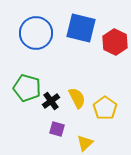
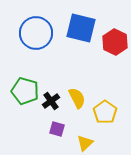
green pentagon: moved 2 px left, 3 px down
yellow pentagon: moved 4 px down
